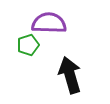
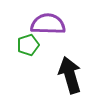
purple semicircle: moved 1 px left, 1 px down
